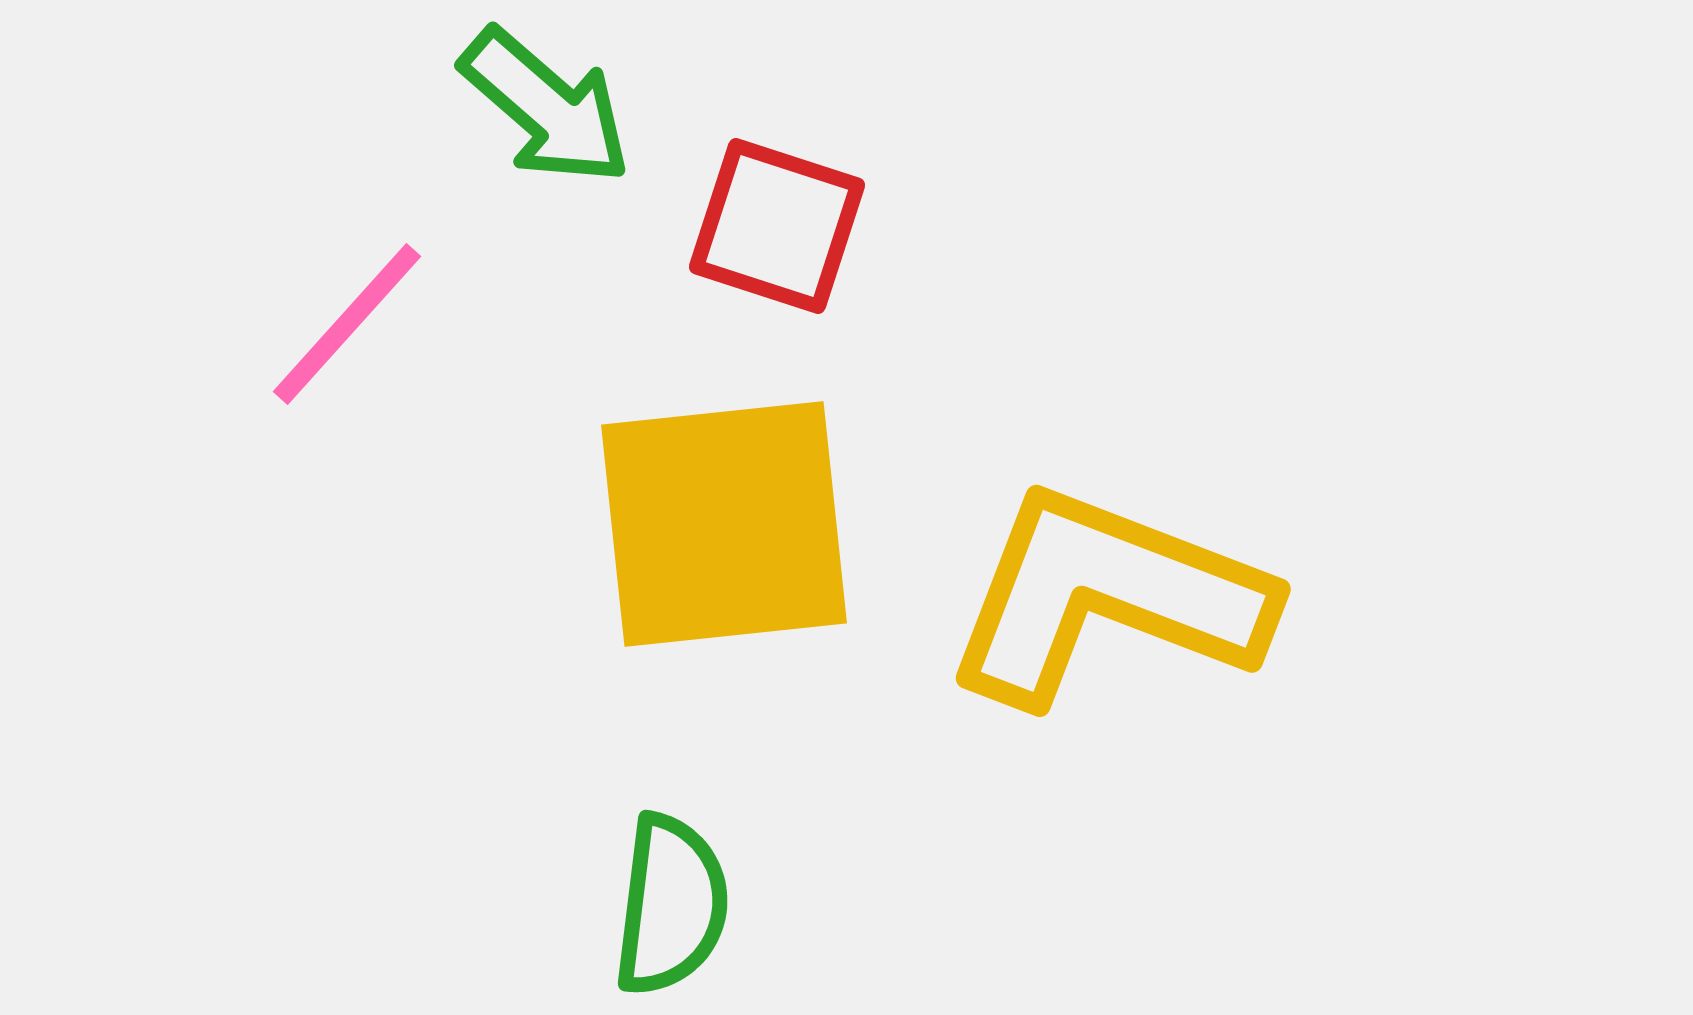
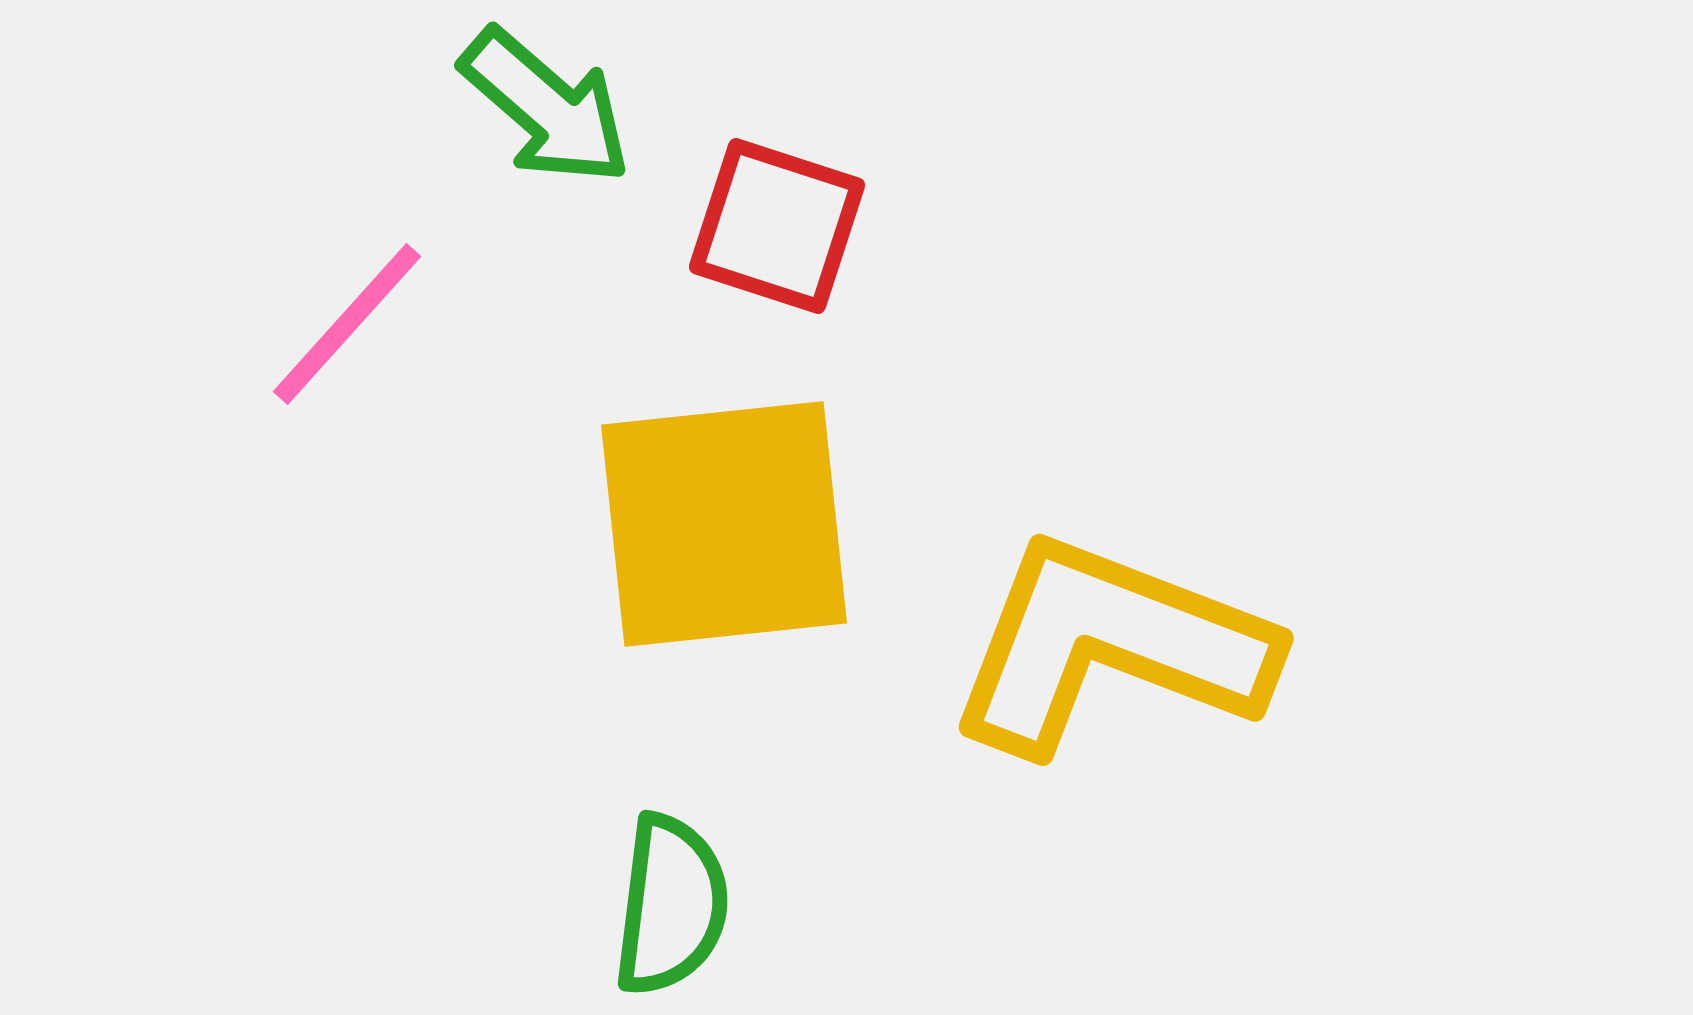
yellow L-shape: moved 3 px right, 49 px down
